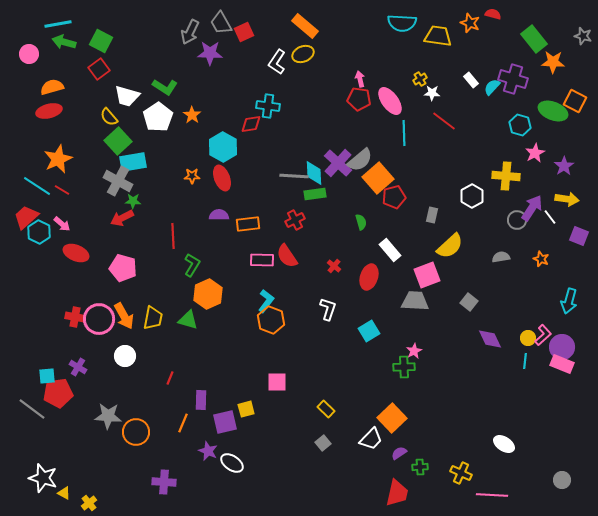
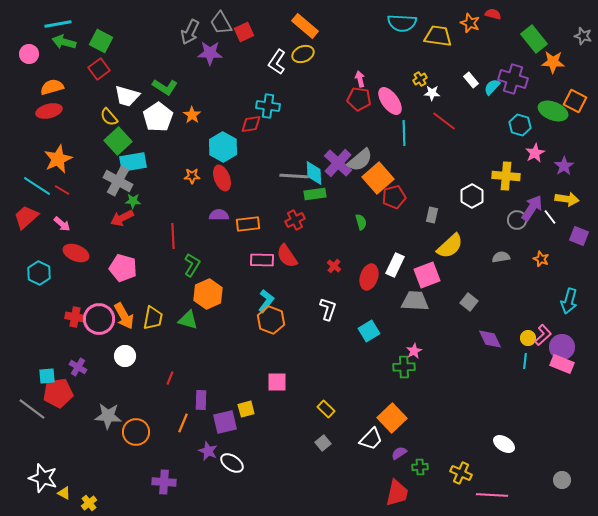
cyan hexagon at (39, 232): moved 41 px down
white rectangle at (390, 250): moved 5 px right, 15 px down; rotated 65 degrees clockwise
